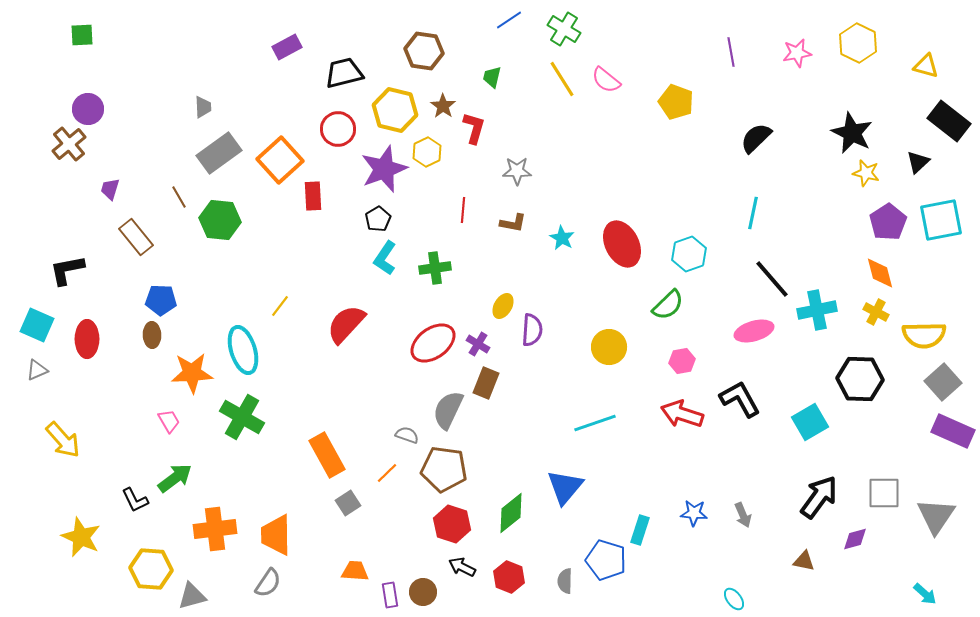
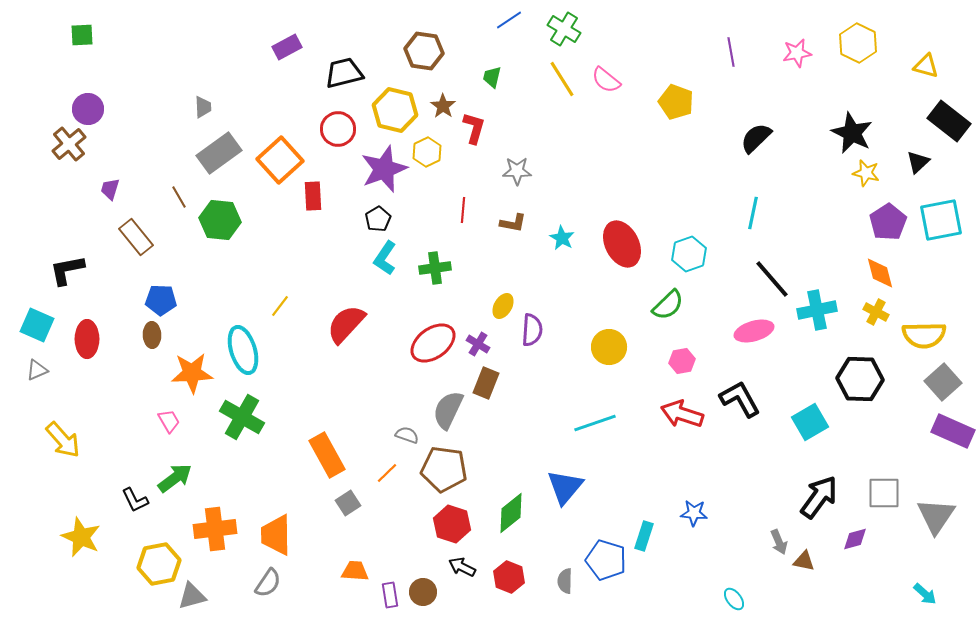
gray arrow at (743, 515): moved 36 px right, 27 px down
cyan rectangle at (640, 530): moved 4 px right, 6 px down
yellow hexagon at (151, 569): moved 8 px right, 5 px up; rotated 15 degrees counterclockwise
